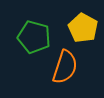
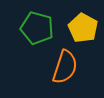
green pentagon: moved 3 px right, 9 px up
